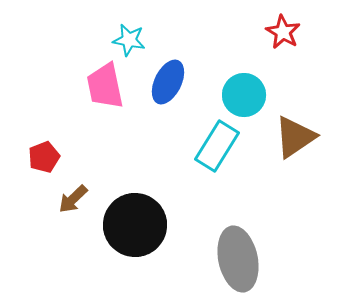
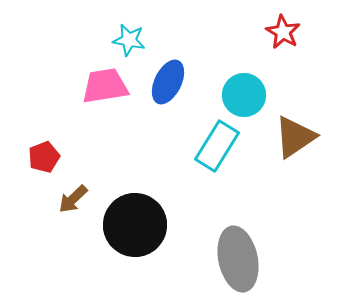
pink trapezoid: rotated 93 degrees clockwise
